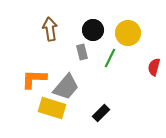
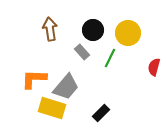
gray rectangle: rotated 28 degrees counterclockwise
